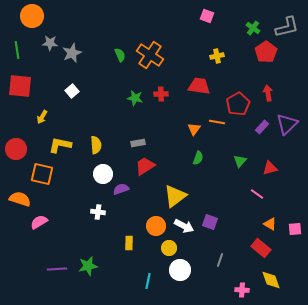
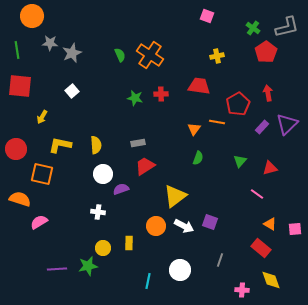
yellow circle at (169, 248): moved 66 px left
